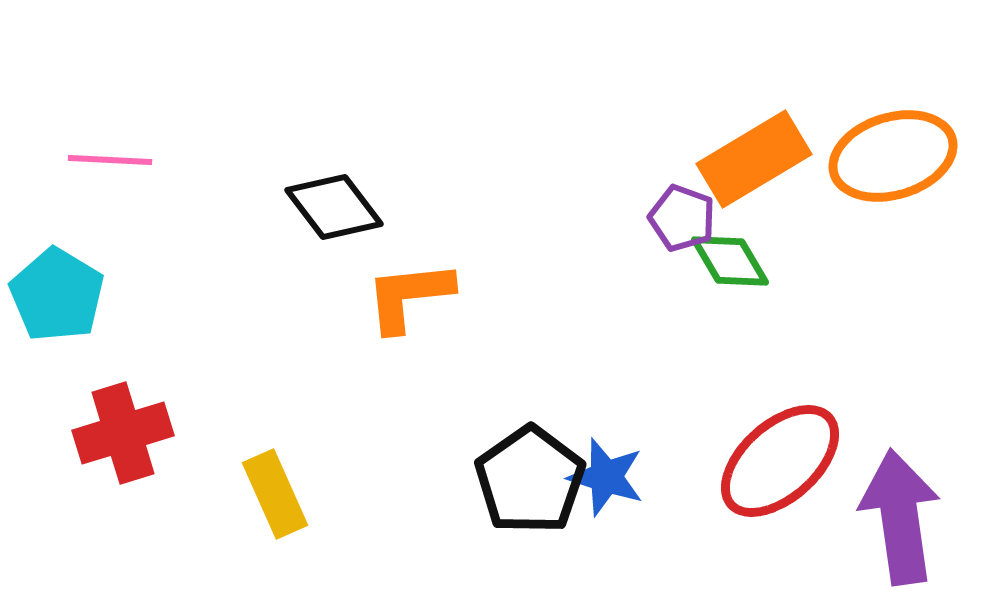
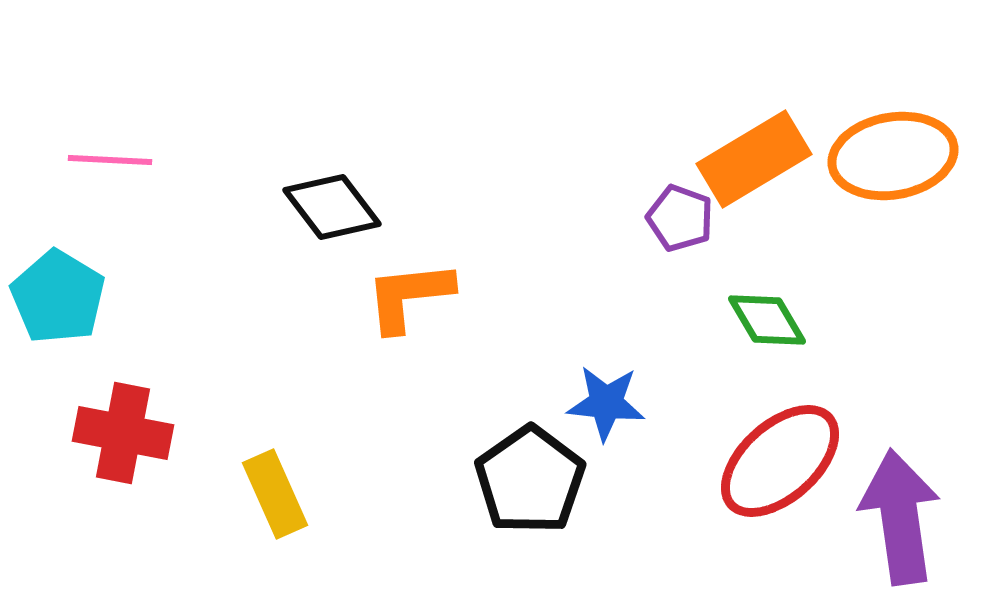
orange ellipse: rotated 7 degrees clockwise
black diamond: moved 2 px left
purple pentagon: moved 2 px left
green diamond: moved 37 px right, 59 px down
cyan pentagon: moved 1 px right, 2 px down
red cross: rotated 28 degrees clockwise
blue star: moved 74 px up; rotated 12 degrees counterclockwise
